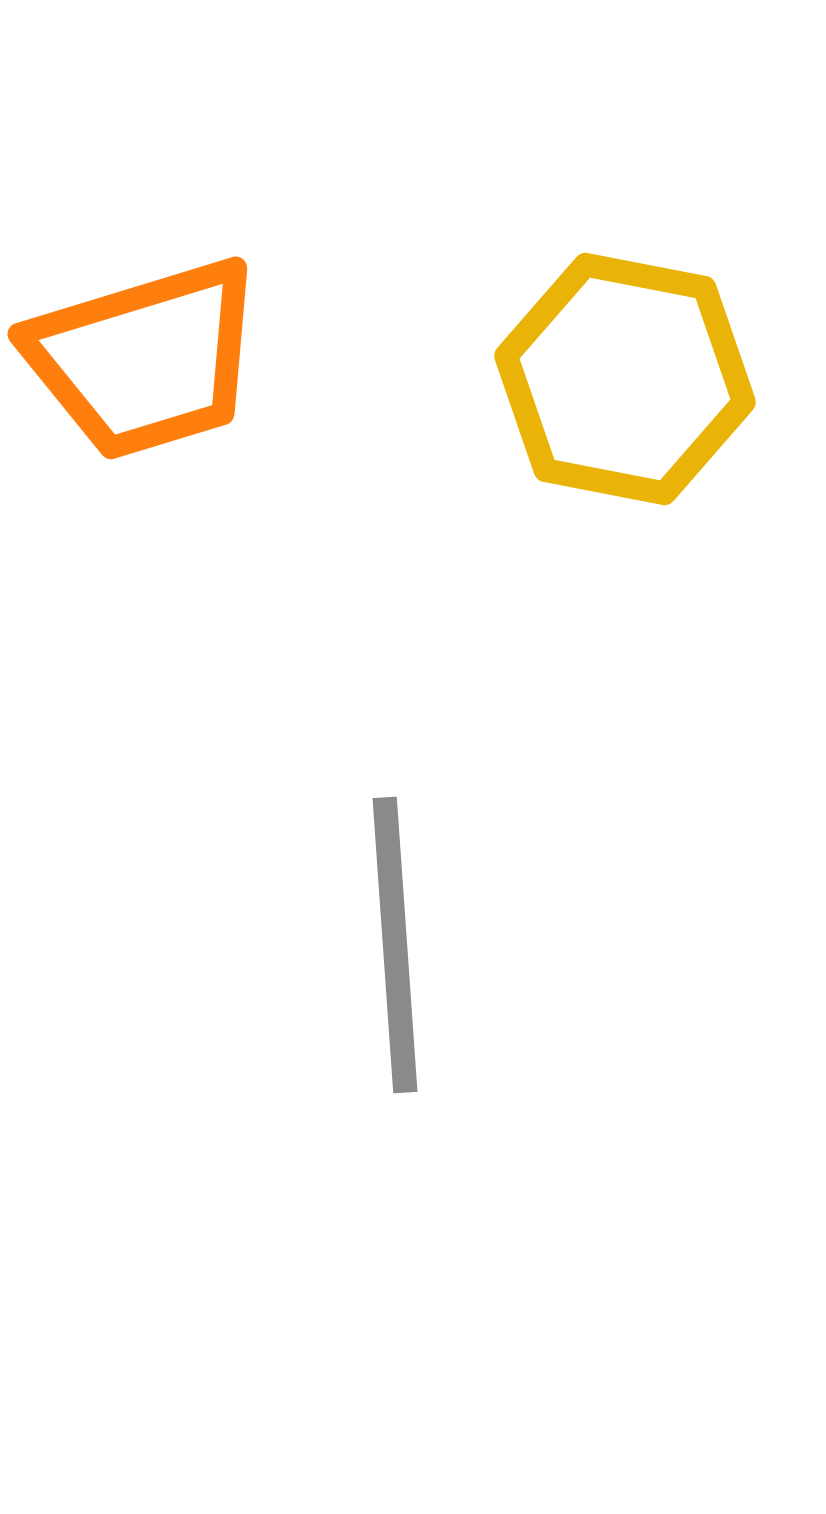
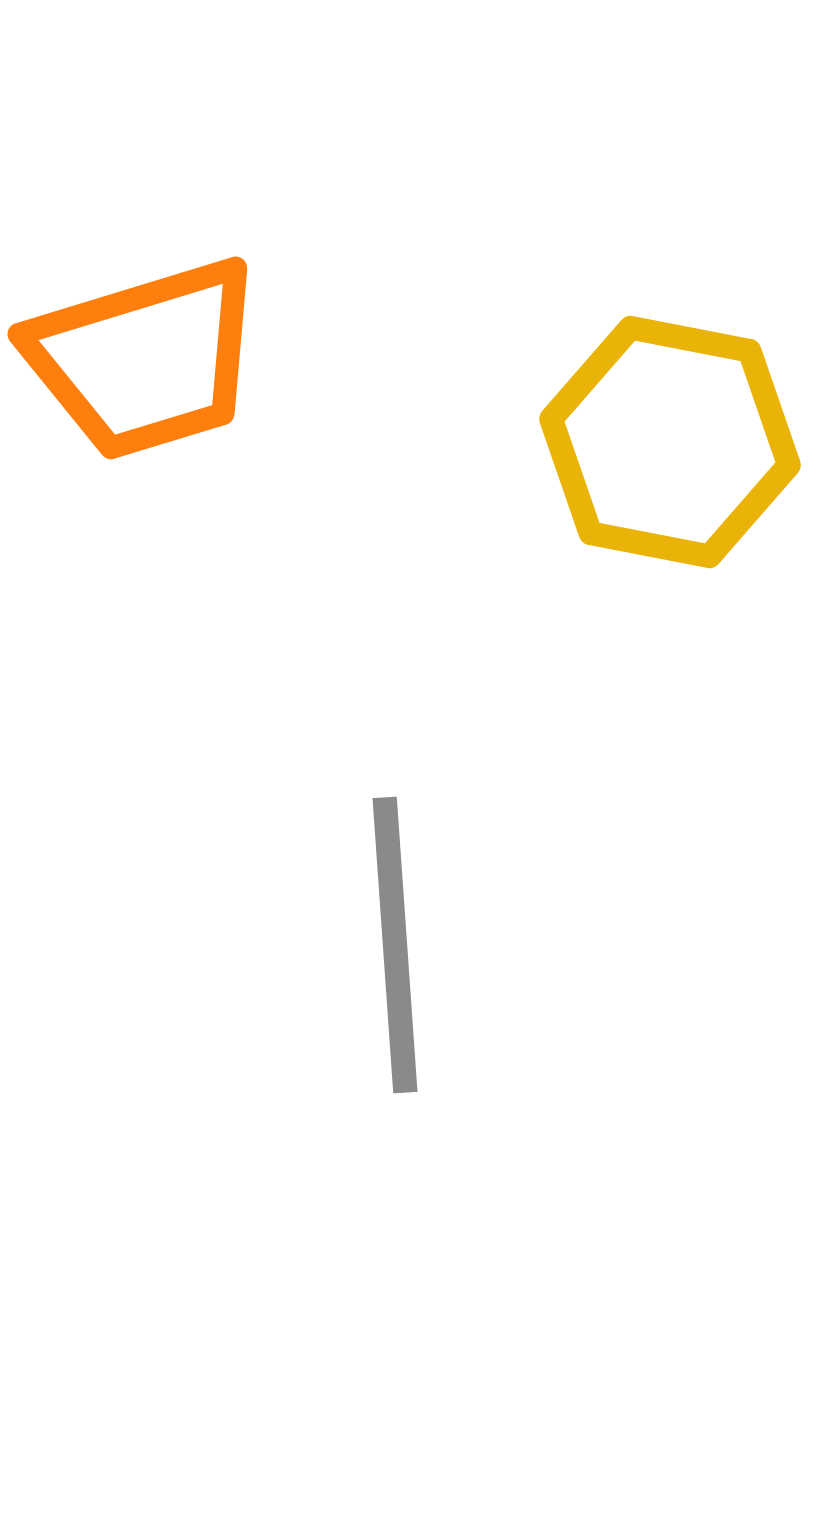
yellow hexagon: moved 45 px right, 63 px down
